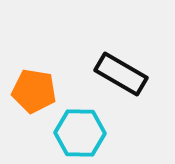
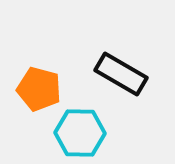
orange pentagon: moved 5 px right, 2 px up; rotated 6 degrees clockwise
